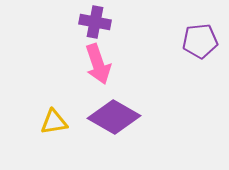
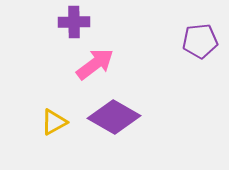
purple cross: moved 21 px left; rotated 12 degrees counterclockwise
pink arrow: moved 3 px left; rotated 108 degrees counterclockwise
yellow triangle: rotated 20 degrees counterclockwise
